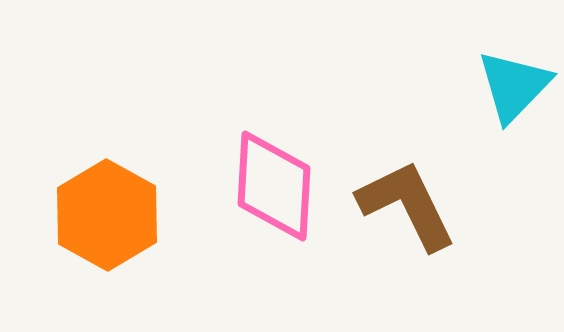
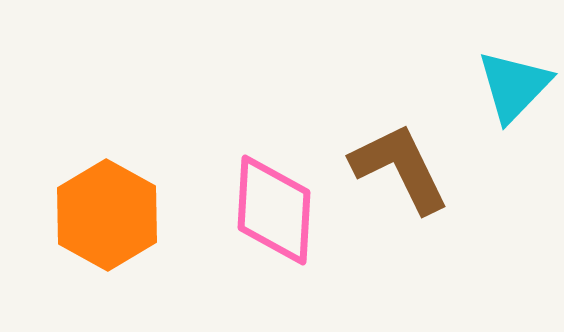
pink diamond: moved 24 px down
brown L-shape: moved 7 px left, 37 px up
